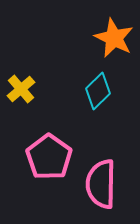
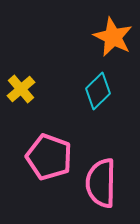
orange star: moved 1 px left, 1 px up
pink pentagon: rotated 15 degrees counterclockwise
pink semicircle: moved 1 px up
